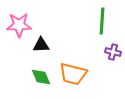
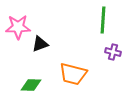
green line: moved 1 px right, 1 px up
pink star: moved 1 px left, 2 px down
black triangle: moved 1 px left, 1 px up; rotated 18 degrees counterclockwise
green diamond: moved 10 px left, 8 px down; rotated 65 degrees counterclockwise
